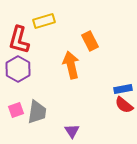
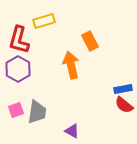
purple triangle: rotated 28 degrees counterclockwise
